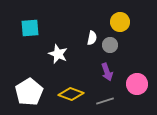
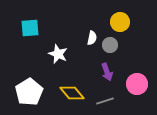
yellow diamond: moved 1 px right, 1 px up; rotated 30 degrees clockwise
